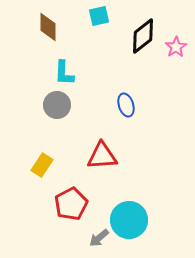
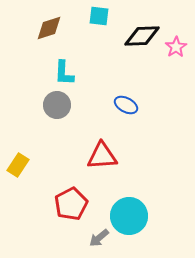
cyan square: rotated 20 degrees clockwise
brown diamond: moved 1 px right, 1 px down; rotated 72 degrees clockwise
black diamond: moved 1 px left; rotated 36 degrees clockwise
blue ellipse: rotated 45 degrees counterclockwise
yellow rectangle: moved 24 px left
cyan circle: moved 4 px up
